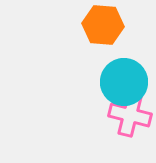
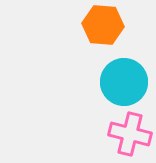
pink cross: moved 19 px down
